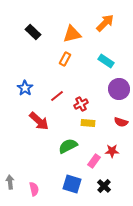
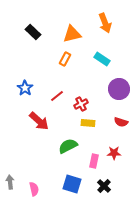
orange arrow: rotated 114 degrees clockwise
cyan rectangle: moved 4 px left, 2 px up
red star: moved 2 px right, 2 px down
pink rectangle: rotated 24 degrees counterclockwise
